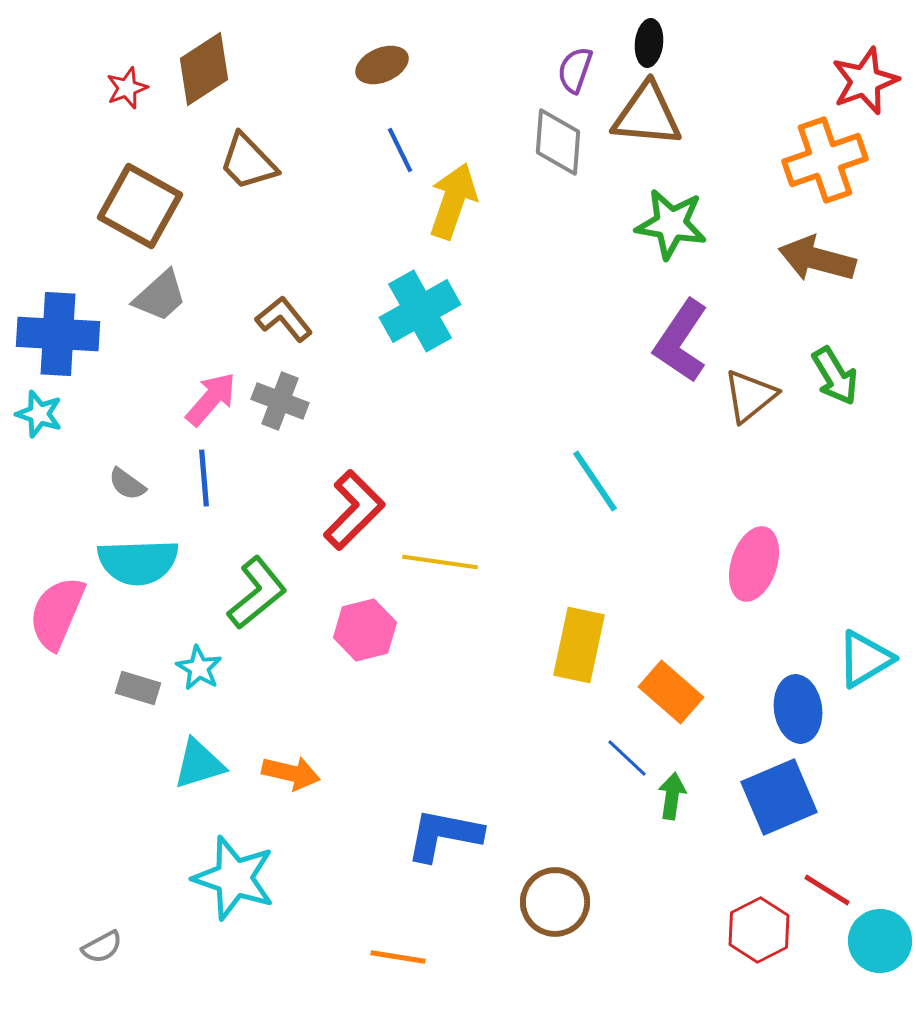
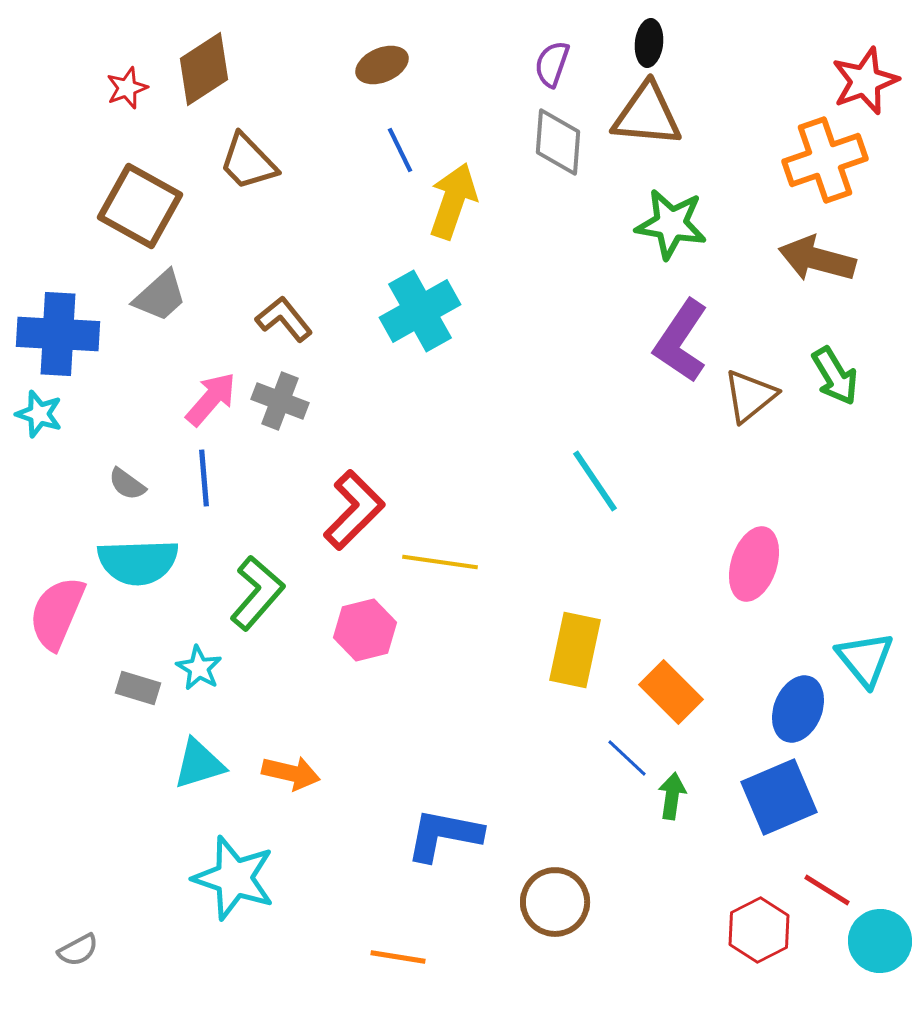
purple semicircle at (575, 70): moved 23 px left, 6 px up
green L-shape at (257, 593): rotated 10 degrees counterclockwise
yellow rectangle at (579, 645): moved 4 px left, 5 px down
cyan triangle at (865, 659): rotated 38 degrees counterclockwise
orange rectangle at (671, 692): rotated 4 degrees clockwise
blue ellipse at (798, 709): rotated 30 degrees clockwise
gray semicircle at (102, 947): moved 24 px left, 3 px down
